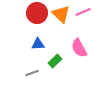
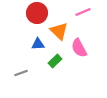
orange triangle: moved 2 px left, 17 px down
gray line: moved 11 px left
